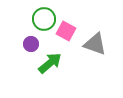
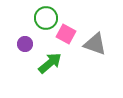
green circle: moved 2 px right, 1 px up
pink square: moved 3 px down
purple circle: moved 6 px left
